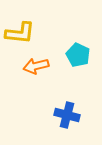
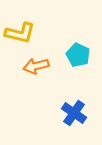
yellow L-shape: rotated 8 degrees clockwise
blue cross: moved 7 px right, 2 px up; rotated 20 degrees clockwise
